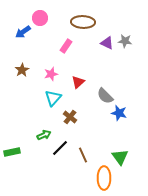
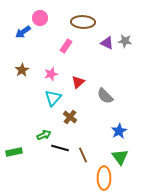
blue star: moved 18 px down; rotated 28 degrees clockwise
black line: rotated 60 degrees clockwise
green rectangle: moved 2 px right
